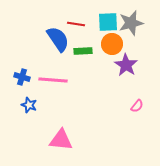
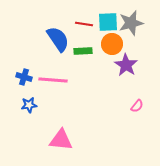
red line: moved 8 px right
blue cross: moved 2 px right
blue star: rotated 28 degrees counterclockwise
